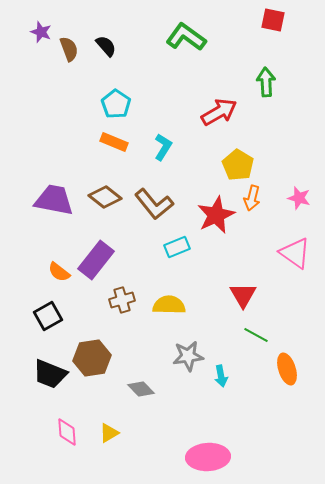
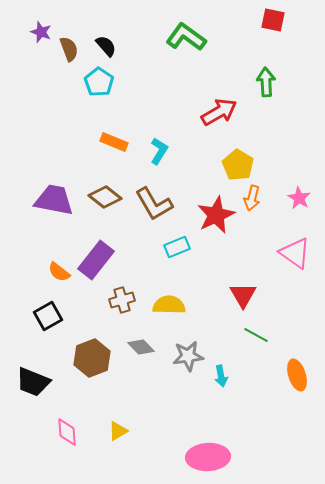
cyan pentagon: moved 17 px left, 22 px up
cyan L-shape: moved 4 px left, 4 px down
pink star: rotated 15 degrees clockwise
brown L-shape: rotated 9 degrees clockwise
brown hexagon: rotated 12 degrees counterclockwise
orange ellipse: moved 10 px right, 6 px down
black trapezoid: moved 17 px left, 8 px down
gray diamond: moved 42 px up
yellow triangle: moved 9 px right, 2 px up
